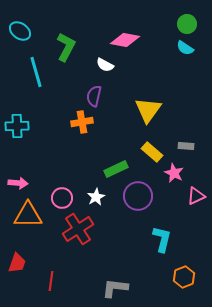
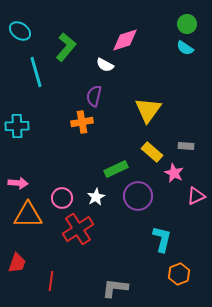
pink diamond: rotated 28 degrees counterclockwise
green L-shape: rotated 12 degrees clockwise
orange hexagon: moved 5 px left, 3 px up
